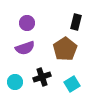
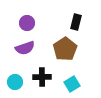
black cross: rotated 18 degrees clockwise
